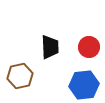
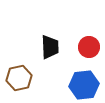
brown hexagon: moved 1 px left, 2 px down
